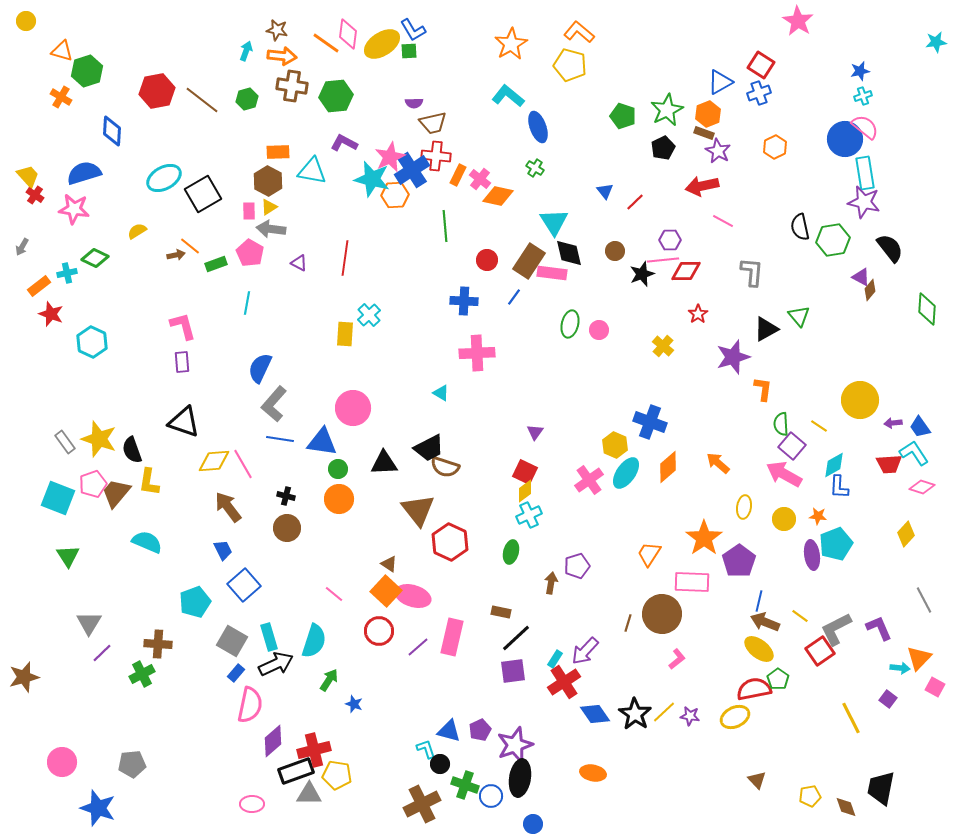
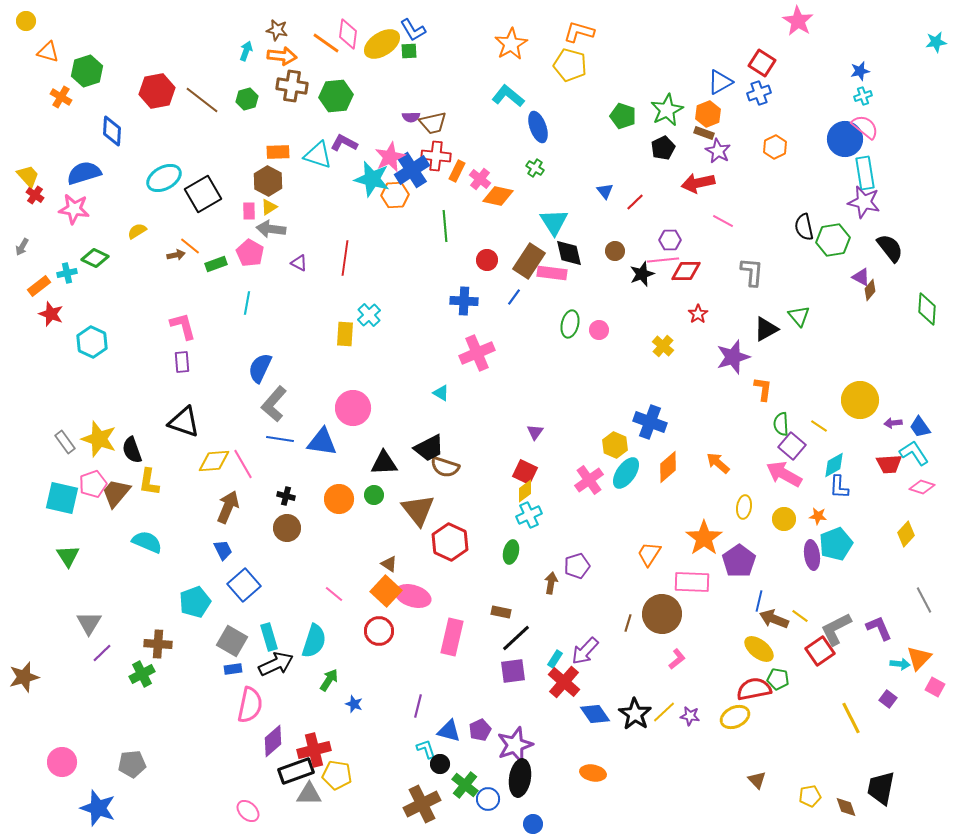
orange L-shape at (579, 32): rotated 24 degrees counterclockwise
orange triangle at (62, 51): moved 14 px left, 1 px down
red square at (761, 65): moved 1 px right, 2 px up
purple semicircle at (414, 103): moved 3 px left, 14 px down
cyan triangle at (312, 171): moved 6 px right, 16 px up; rotated 8 degrees clockwise
orange rectangle at (458, 175): moved 1 px left, 4 px up
red arrow at (702, 186): moved 4 px left, 3 px up
black semicircle at (800, 227): moved 4 px right
pink cross at (477, 353): rotated 20 degrees counterclockwise
green circle at (338, 469): moved 36 px right, 26 px down
cyan square at (58, 498): moved 4 px right; rotated 8 degrees counterclockwise
brown arrow at (228, 507): rotated 60 degrees clockwise
brown arrow at (765, 622): moved 9 px right, 3 px up
purple line at (418, 647): moved 59 px down; rotated 35 degrees counterclockwise
cyan arrow at (900, 668): moved 4 px up
blue rectangle at (236, 673): moved 3 px left, 4 px up; rotated 42 degrees clockwise
green pentagon at (778, 679): rotated 25 degrees counterclockwise
red cross at (564, 682): rotated 16 degrees counterclockwise
green cross at (465, 785): rotated 20 degrees clockwise
blue circle at (491, 796): moved 3 px left, 3 px down
pink ellipse at (252, 804): moved 4 px left, 7 px down; rotated 45 degrees clockwise
